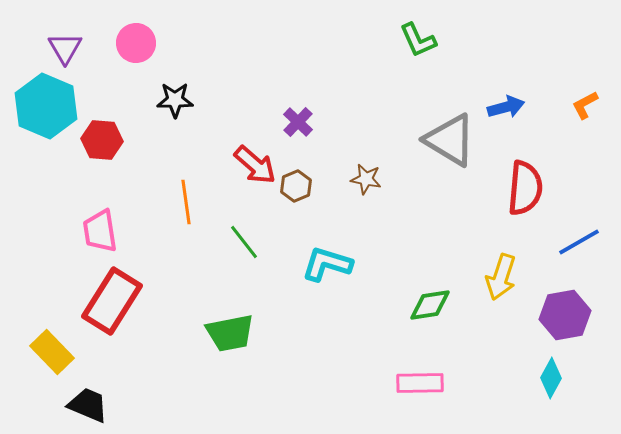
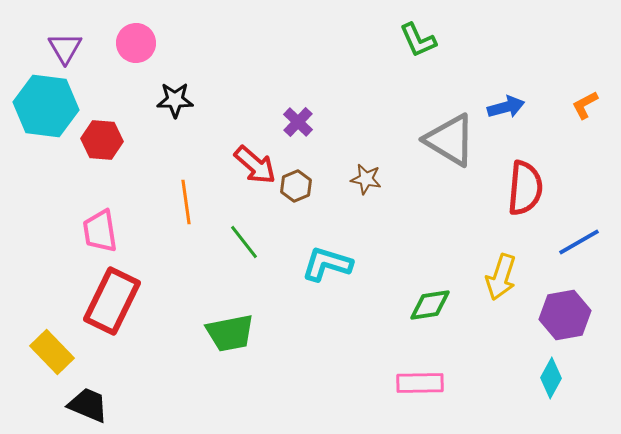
cyan hexagon: rotated 16 degrees counterclockwise
red rectangle: rotated 6 degrees counterclockwise
